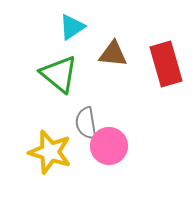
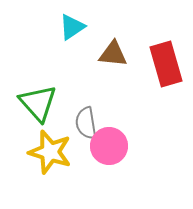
green triangle: moved 21 px left, 29 px down; rotated 9 degrees clockwise
